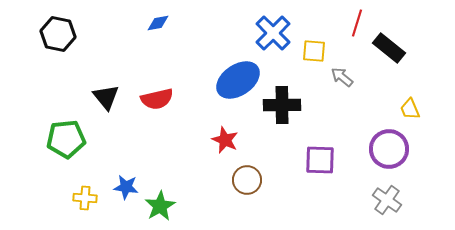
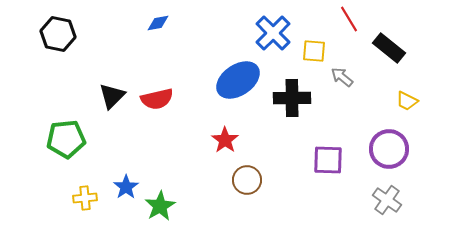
red line: moved 8 px left, 4 px up; rotated 48 degrees counterclockwise
black triangle: moved 6 px right, 1 px up; rotated 24 degrees clockwise
black cross: moved 10 px right, 7 px up
yellow trapezoid: moved 3 px left, 8 px up; rotated 40 degrees counterclockwise
red star: rotated 12 degrees clockwise
purple square: moved 8 px right
blue star: rotated 30 degrees clockwise
yellow cross: rotated 10 degrees counterclockwise
